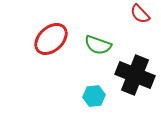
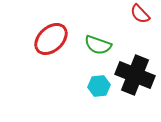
cyan hexagon: moved 5 px right, 10 px up
